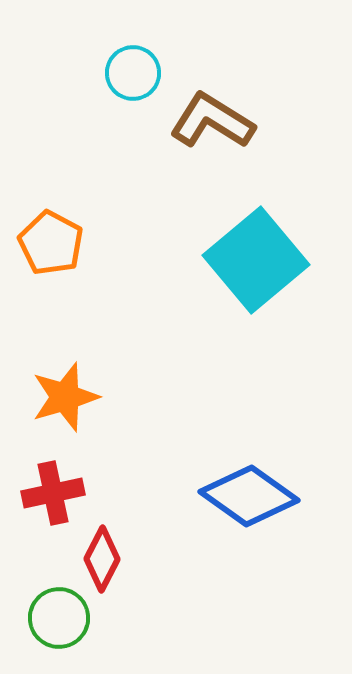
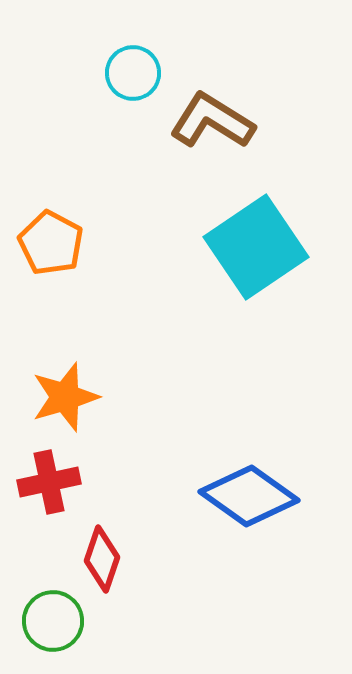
cyan square: moved 13 px up; rotated 6 degrees clockwise
red cross: moved 4 px left, 11 px up
red diamond: rotated 8 degrees counterclockwise
green circle: moved 6 px left, 3 px down
